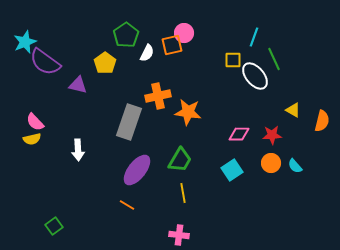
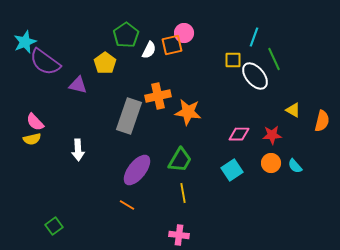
white semicircle: moved 2 px right, 3 px up
gray rectangle: moved 6 px up
